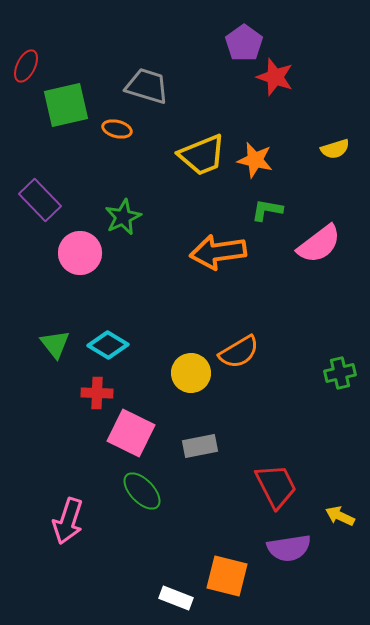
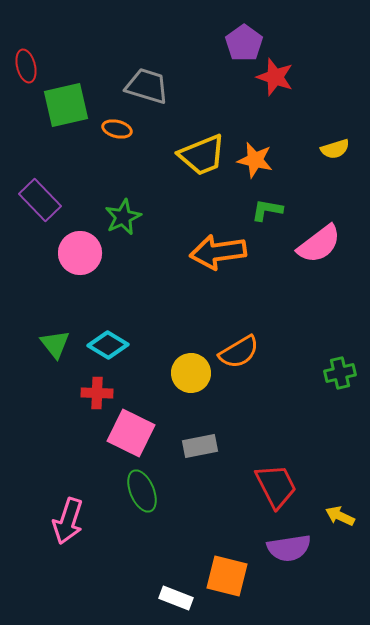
red ellipse: rotated 40 degrees counterclockwise
green ellipse: rotated 21 degrees clockwise
